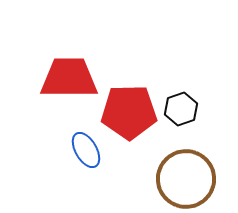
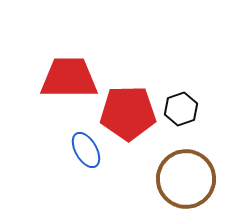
red pentagon: moved 1 px left, 1 px down
